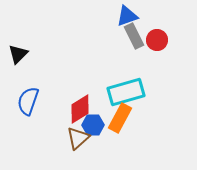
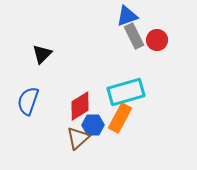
black triangle: moved 24 px right
red diamond: moved 3 px up
